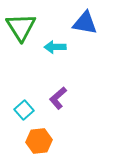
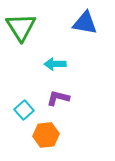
cyan arrow: moved 17 px down
purple L-shape: rotated 55 degrees clockwise
orange hexagon: moved 7 px right, 6 px up
